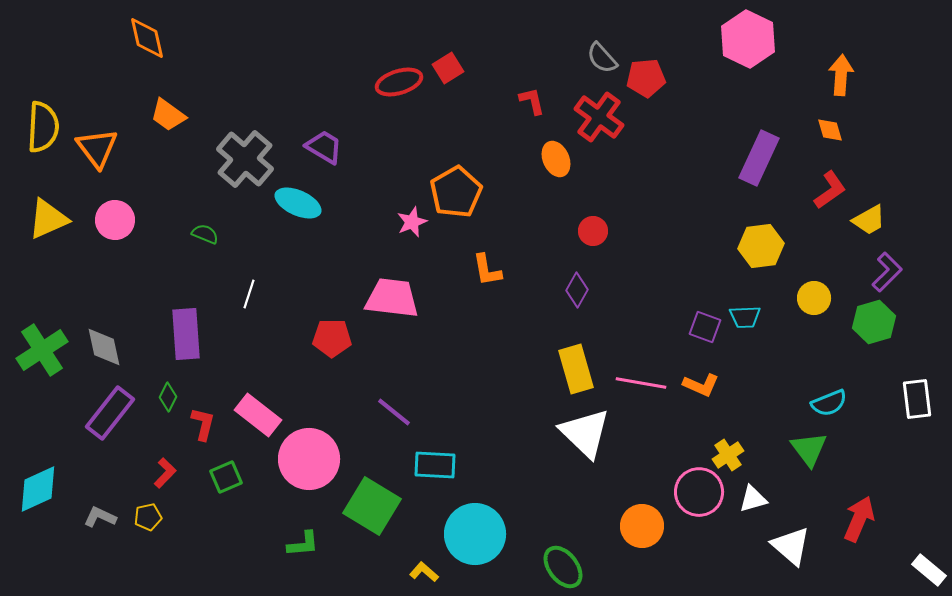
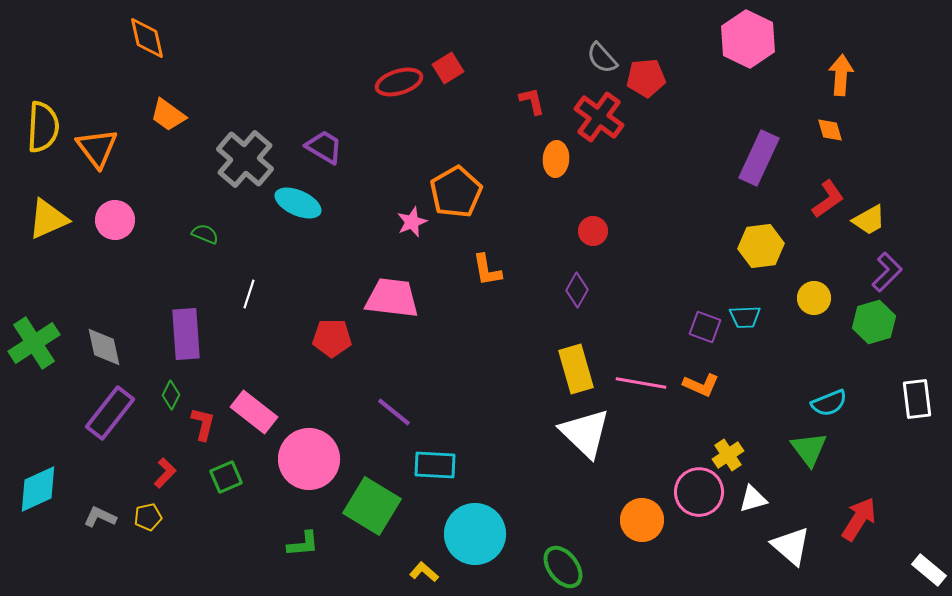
orange ellipse at (556, 159): rotated 28 degrees clockwise
red L-shape at (830, 190): moved 2 px left, 9 px down
green cross at (42, 350): moved 8 px left, 7 px up
green diamond at (168, 397): moved 3 px right, 2 px up
pink rectangle at (258, 415): moved 4 px left, 3 px up
red arrow at (859, 519): rotated 9 degrees clockwise
orange circle at (642, 526): moved 6 px up
